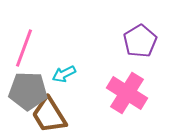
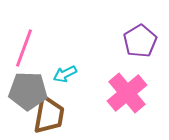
cyan arrow: moved 1 px right
pink cross: rotated 18 degrees clockwise
brown trapezoid: rotated 138 degrees counterclockwise
